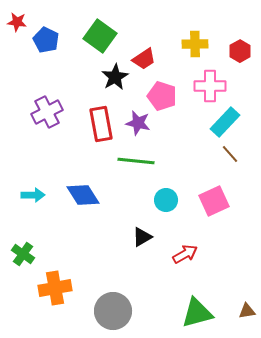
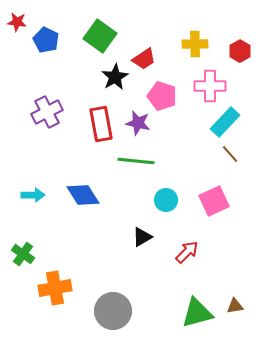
red arrow: moved 2 px right, 2 px up; rotated 15 degrees counterclockwise
brown triangle: moved 12 px left, 5 px up
